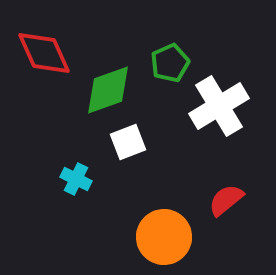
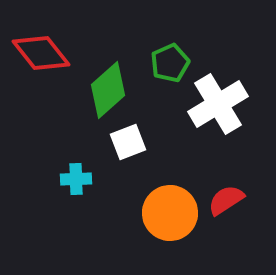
red diamond: moved 3 px left; rotated 14 degrees counterclockwise
green diamond: rotated 22 degrees counterclockwise
white cross: moved 1 px left, 2 px up
cyan cross: rotated 28 degrees counterclockwise
red semicircle: rotated 6 degrees clockwise
orange circle: moved 6 px right, 24 px up
